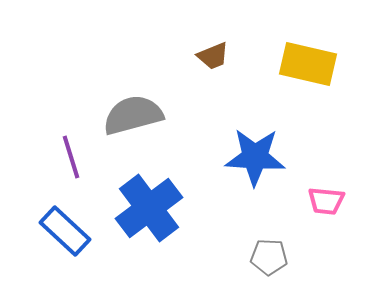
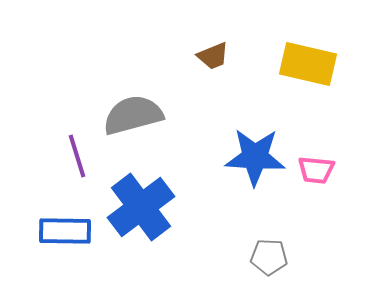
purple line: moved 6 px right, 1 px up
pink trapezoid: moved 10 px left, 31 px up
blue cross: moved 8 px left, 1 px up
blue rectangle: rotated 42 degrees counterclockwise
